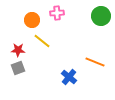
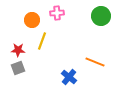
yellow line: rotated 72 degrees clockwise
